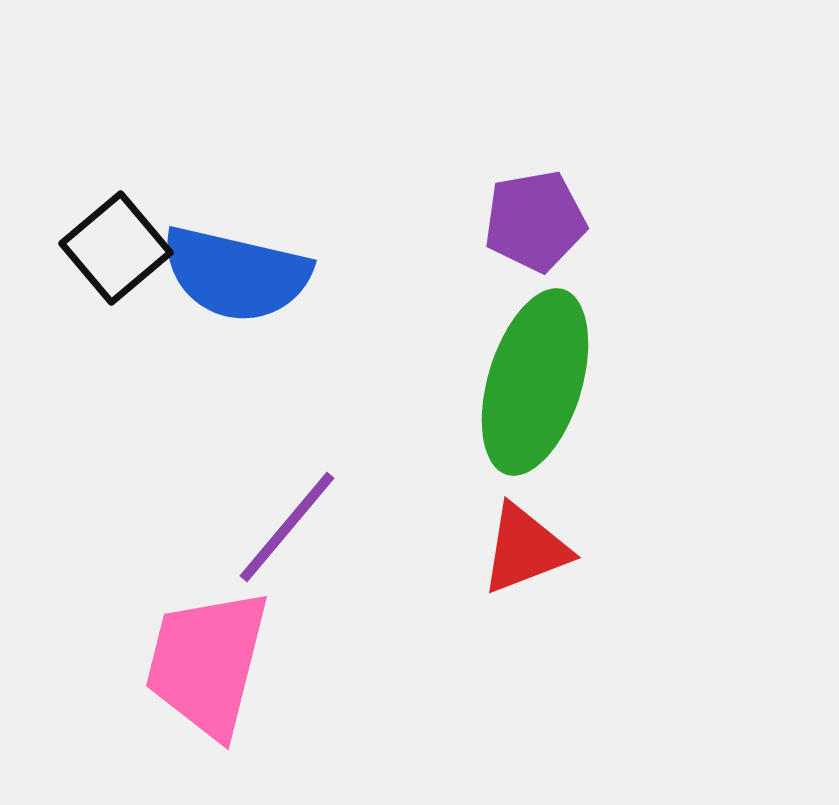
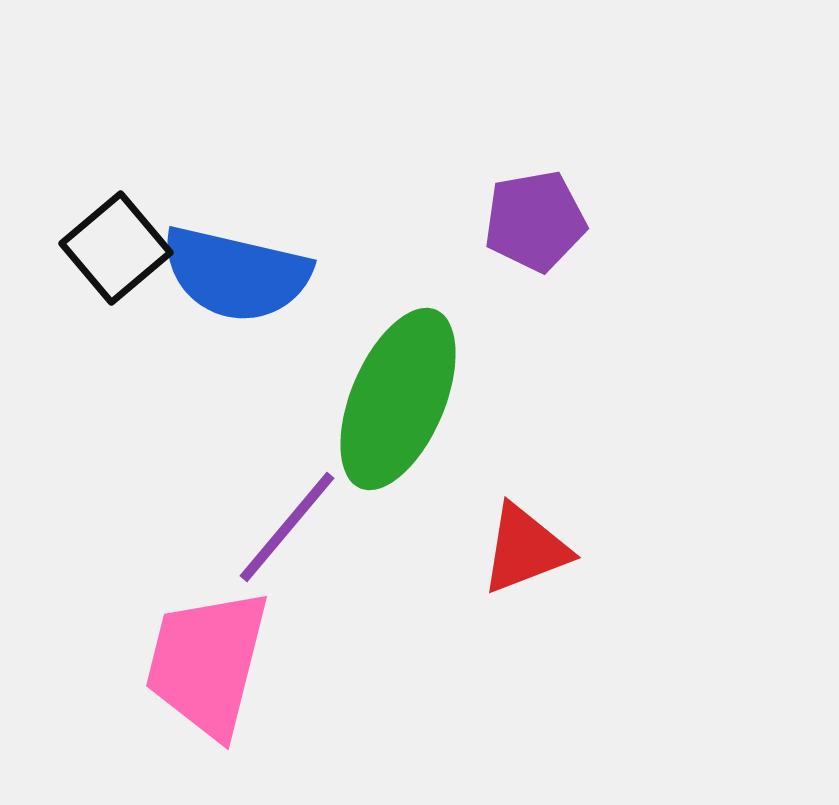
green ellipse: moved 137 px left, 17 px down; rotated 6 degrees clockwise
